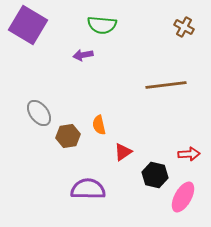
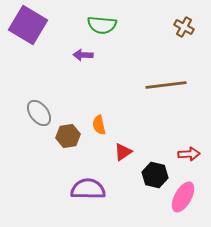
purple arrow: rotated 12 degrees clockwise
